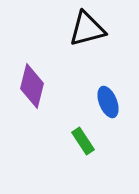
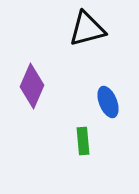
purple diamond: rotated 9 degrees clockwise
green rectangle: rotated 28 degrees clockwise
